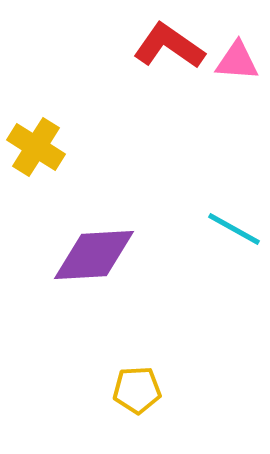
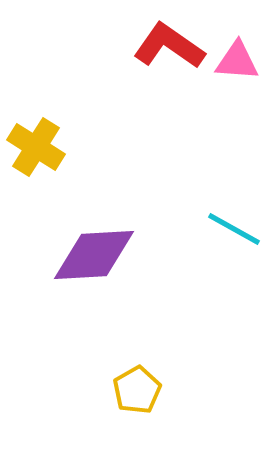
yellow pentagon: rotated 27 degrees counterclockwise
